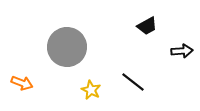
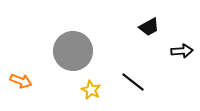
black trapezoid: moved 2 px right, 1 px down
gray circle: moved 6 px right, 4 px down
orange arrow: moved 1 px left, 2 px up
